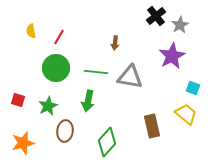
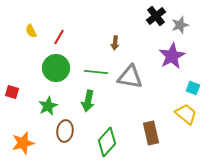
gray star: rotated 12 degrees clockwise
yellow semicircle: rotated 16 degrees counterclockwise
red square: moved 6 px left, 8 px up
brown rectangle: moved 1 px left, 7 px down
